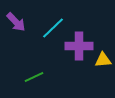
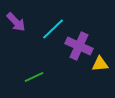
cyan line: moved 1 px down
purple cross: rotated 24 degrees clockwise
yellow triangle: moved 3 px left, 4 px down
